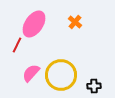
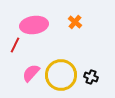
pink ellipse: moved 1 px down; rotated 48 degrees clockwise
red line: moved 2 px left
black cross: moved 3 px left, 9 px up; rotated 24 degrees clockwise
